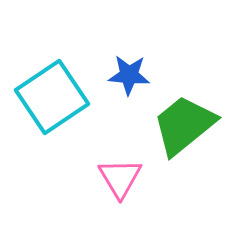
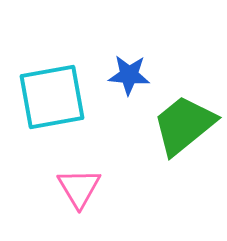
cyan square: rotated 24 degrees clockwise
pink triangle: moved 41 px left, 10 px down
